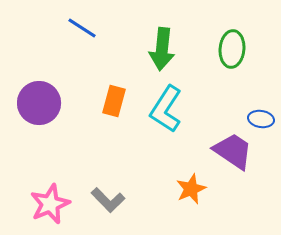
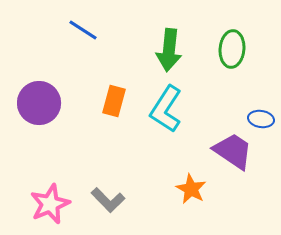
blue line: moved 1 px right, 2 px down
green arrow: moved 7 px right, 1 px down
orange star: rotated 20 degrees counterclockwise
